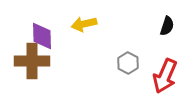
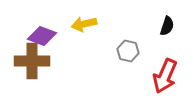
purple diamond: rotated 68 degrees counterclockwise
gray hexagon: moved 12 px up; rotated 15 degrees counterclockwise
